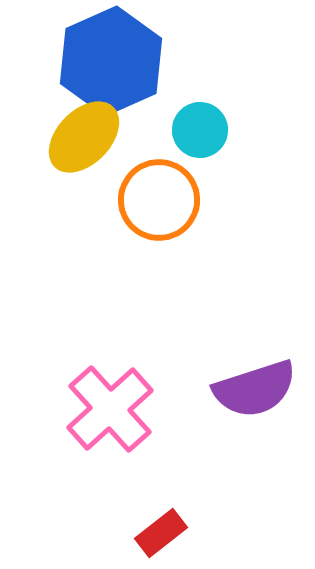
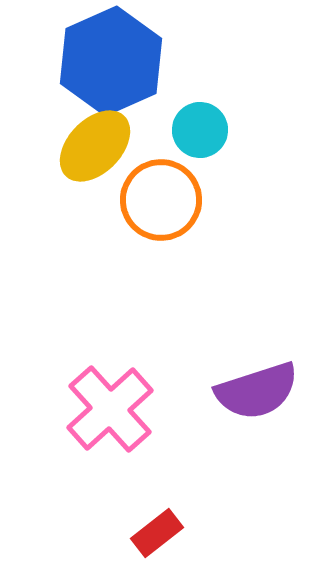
yellow ellipse: moved 11 px right, 9 px down
orange circle: moved 2 px right
purple semicircle: moved 2 px right, 2 px down
red rectangle: moved 4 px left
